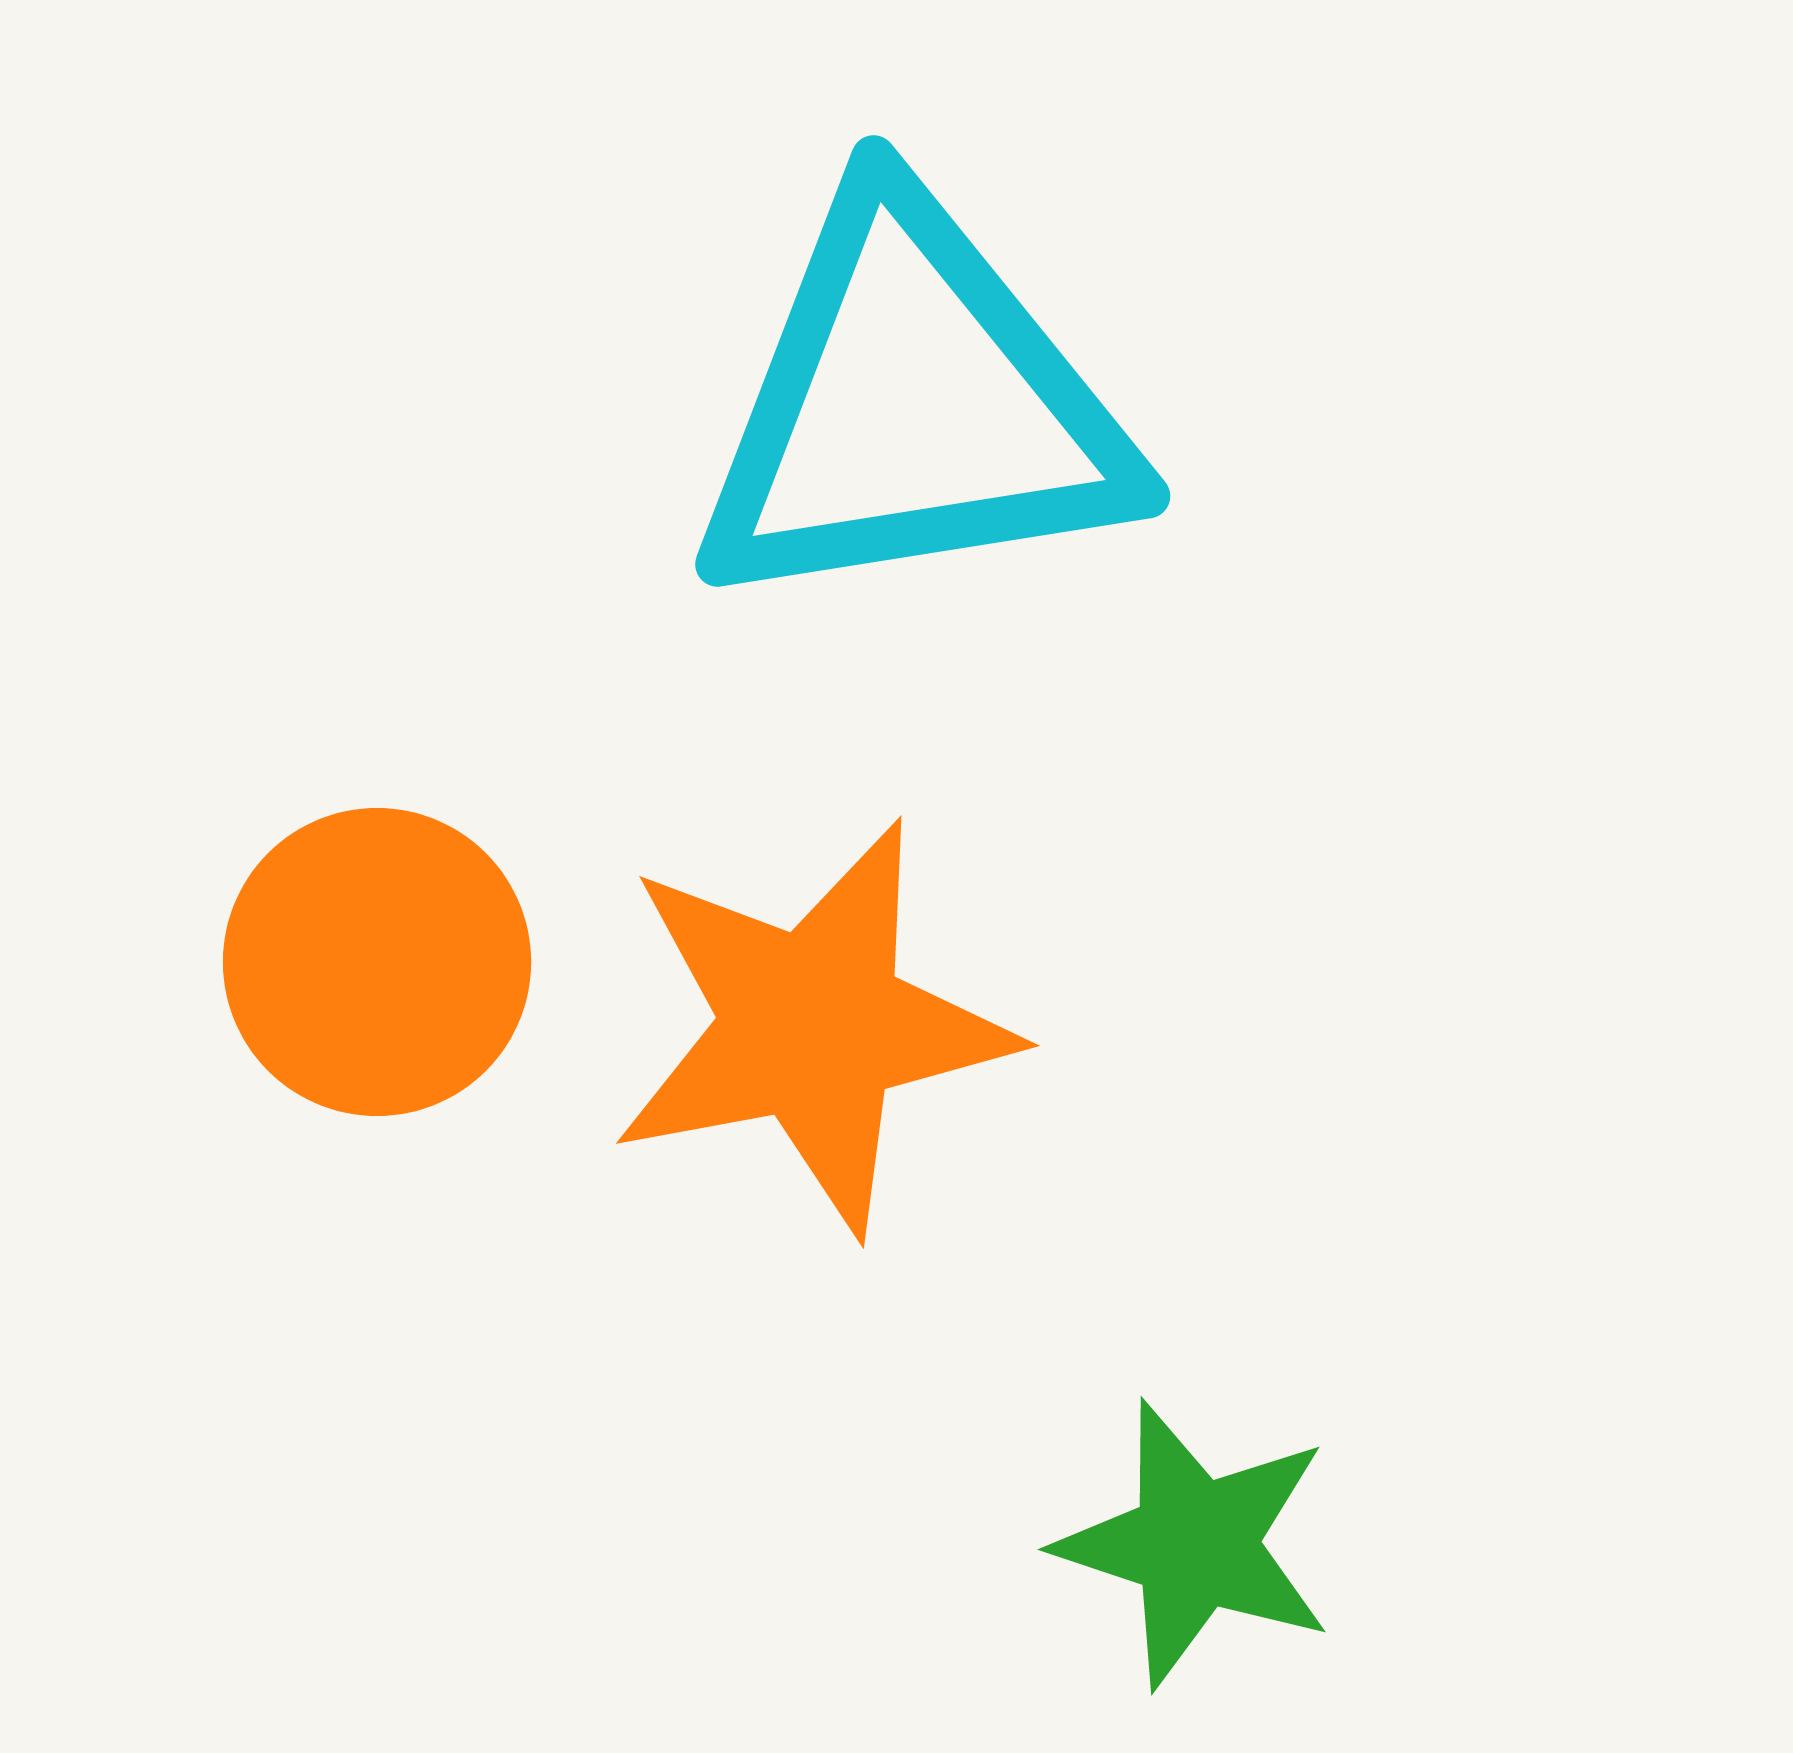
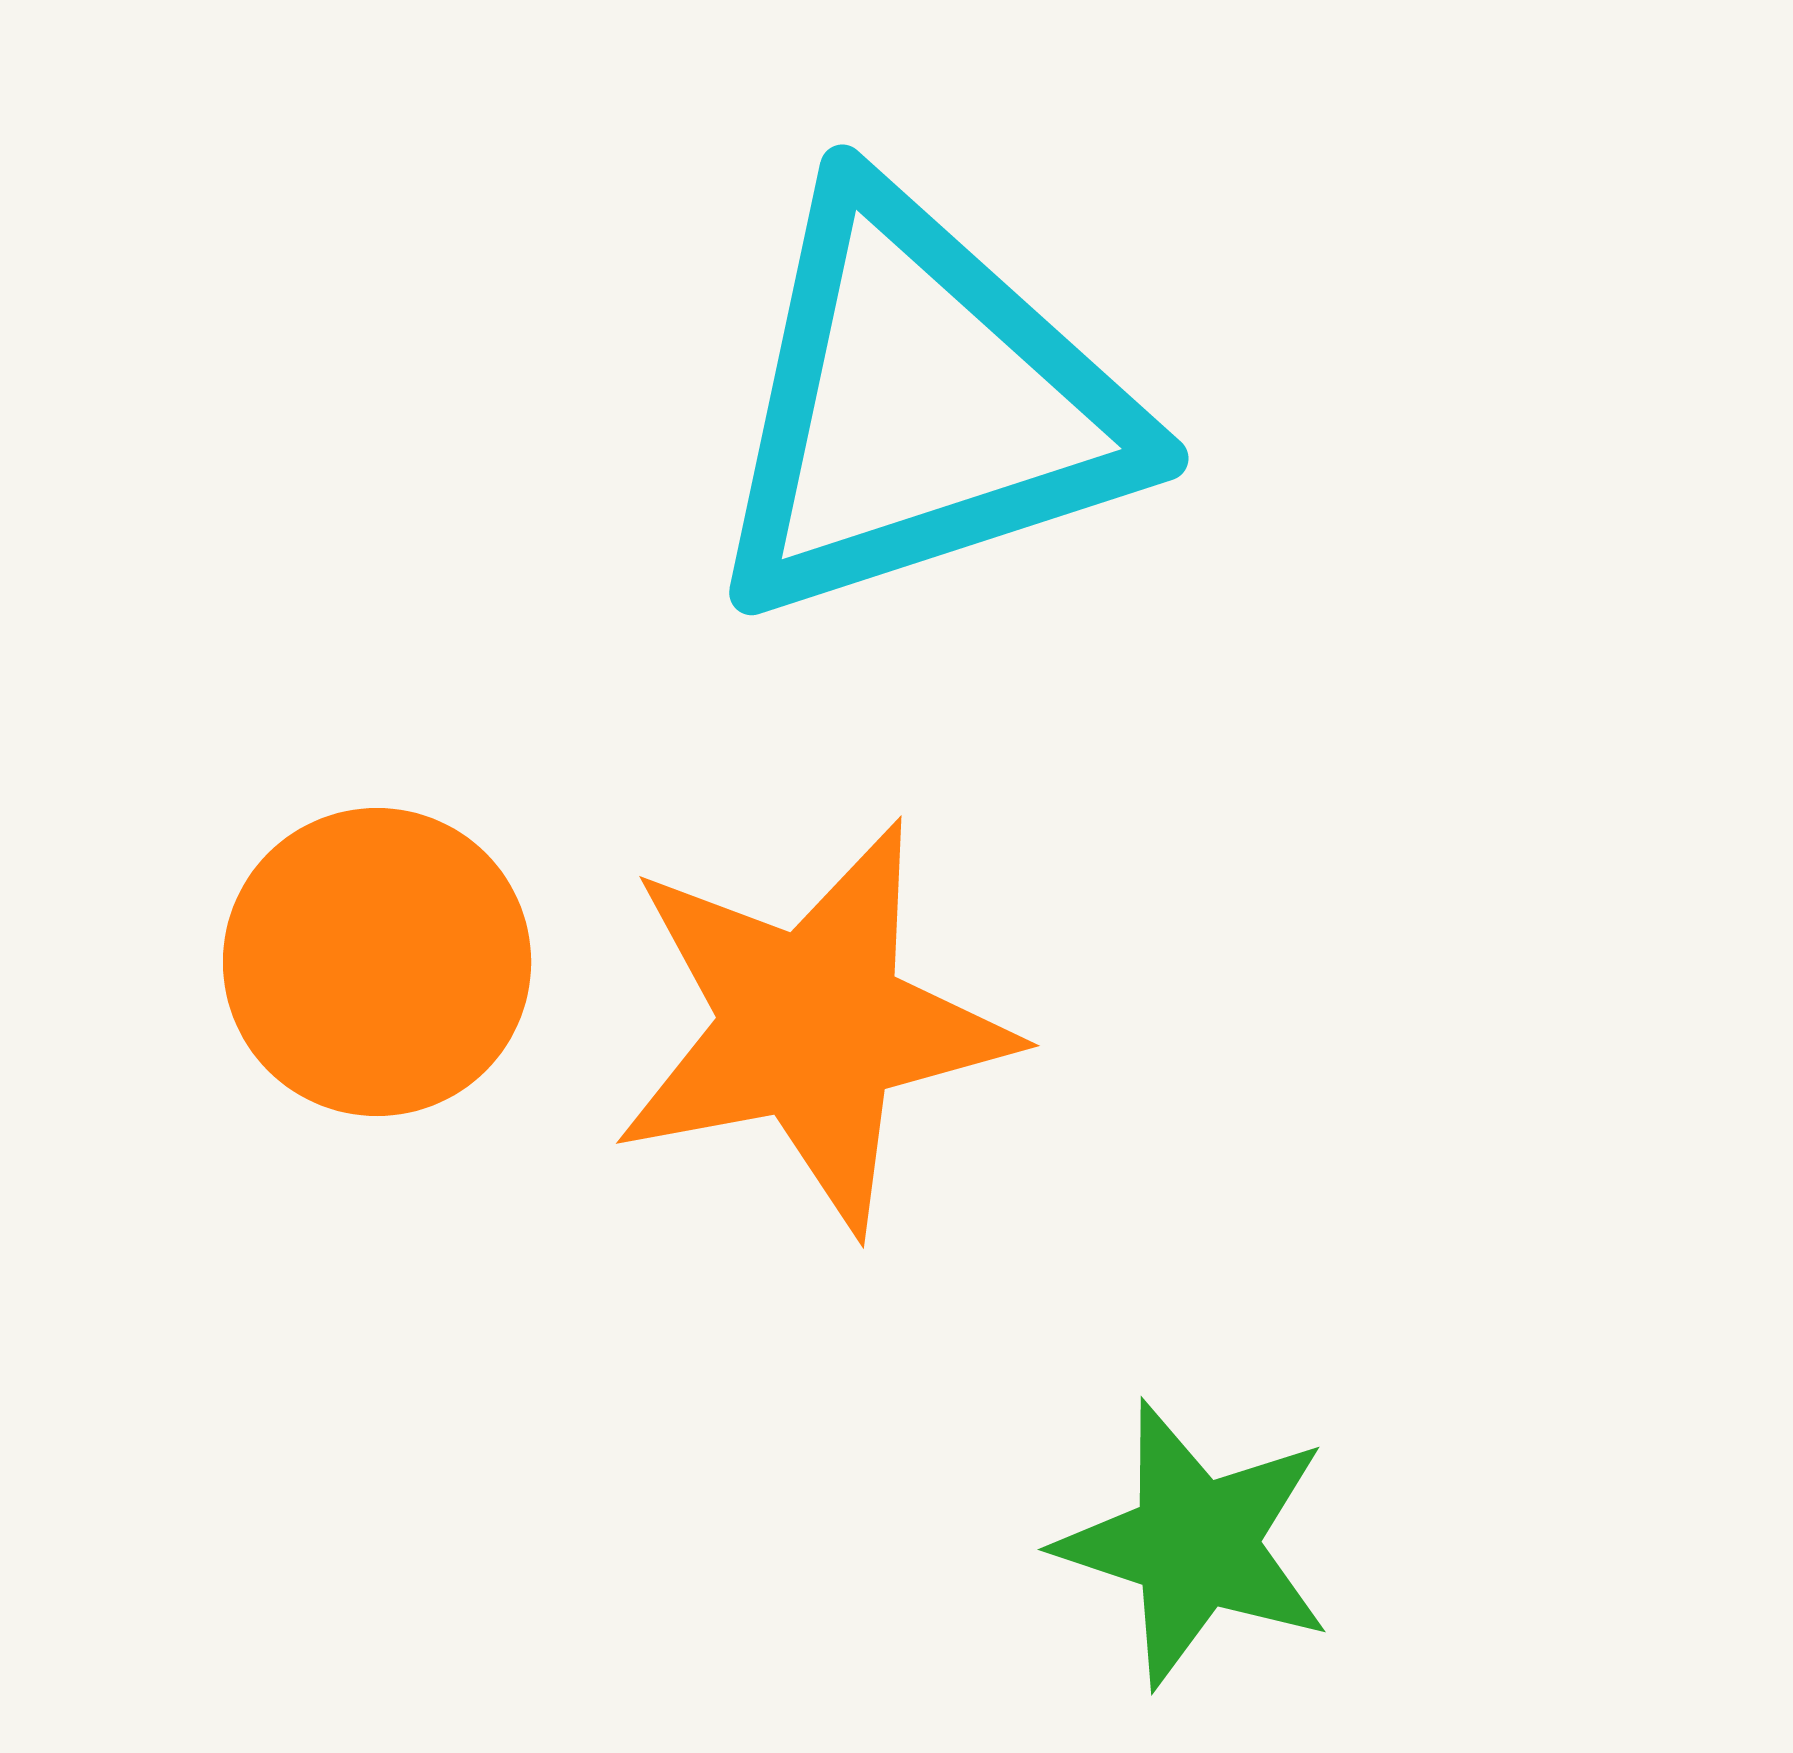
cyan triangle: moved 7 px right; rotated 9 degrees counterclockwise
